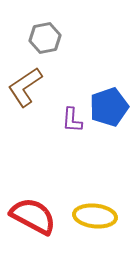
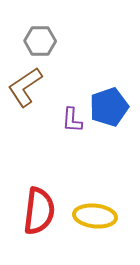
gray hexagon: moved 5 px left, 3 px down; rotated 12 degrees clockwise
red semicircle: moved 6 px right, 5 px up; rotated 69 degrees clockwise
